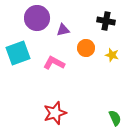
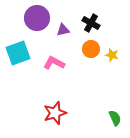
black cross: moved 15 px left, 2 px down; rotated 18 degrees clockwise
orange circle: moved 5 px right, 1 px down
